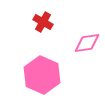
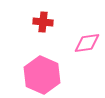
red cross: rotated 24 degrees counterclockwise
